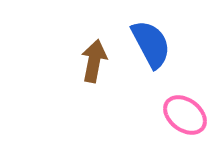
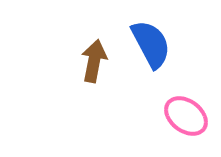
pink ellipse: moved 1 px right, 1 px down
